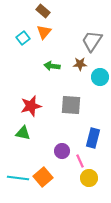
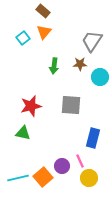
green arrow: moved 2 px right; rotated 91 degrees counterclockwise
purple circle: moved 15 px down
cyan line: rotated 20 degrees counterclockwise
